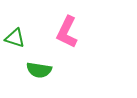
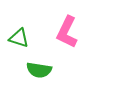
green triangle: moved 4 px right
